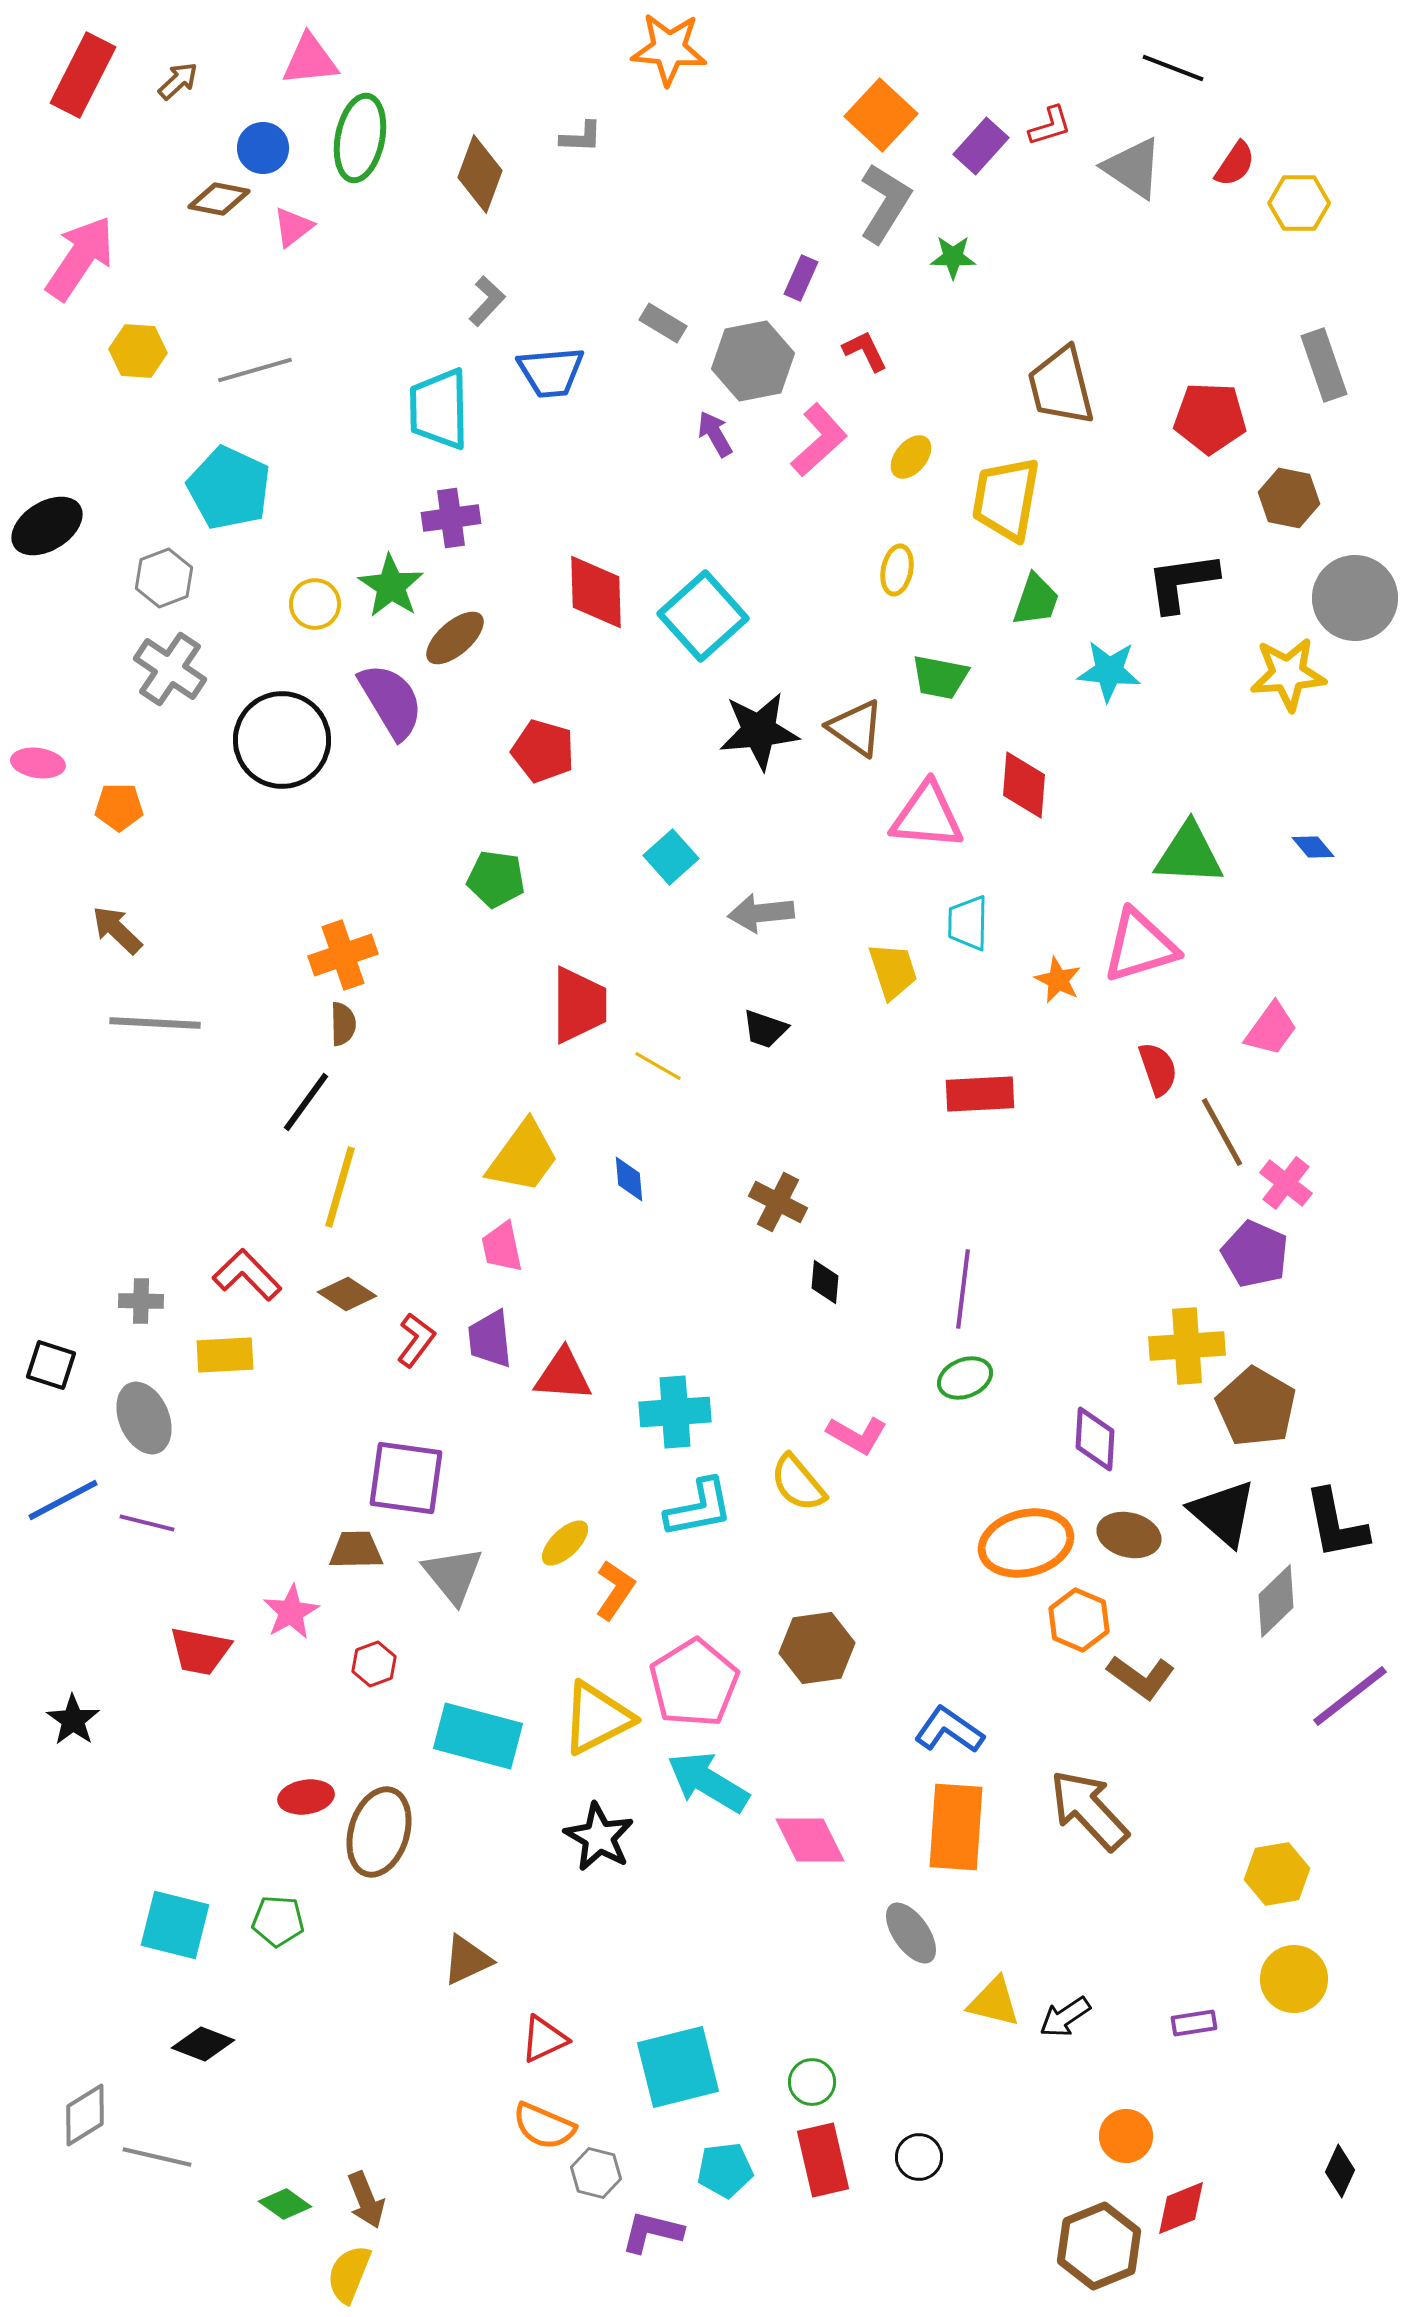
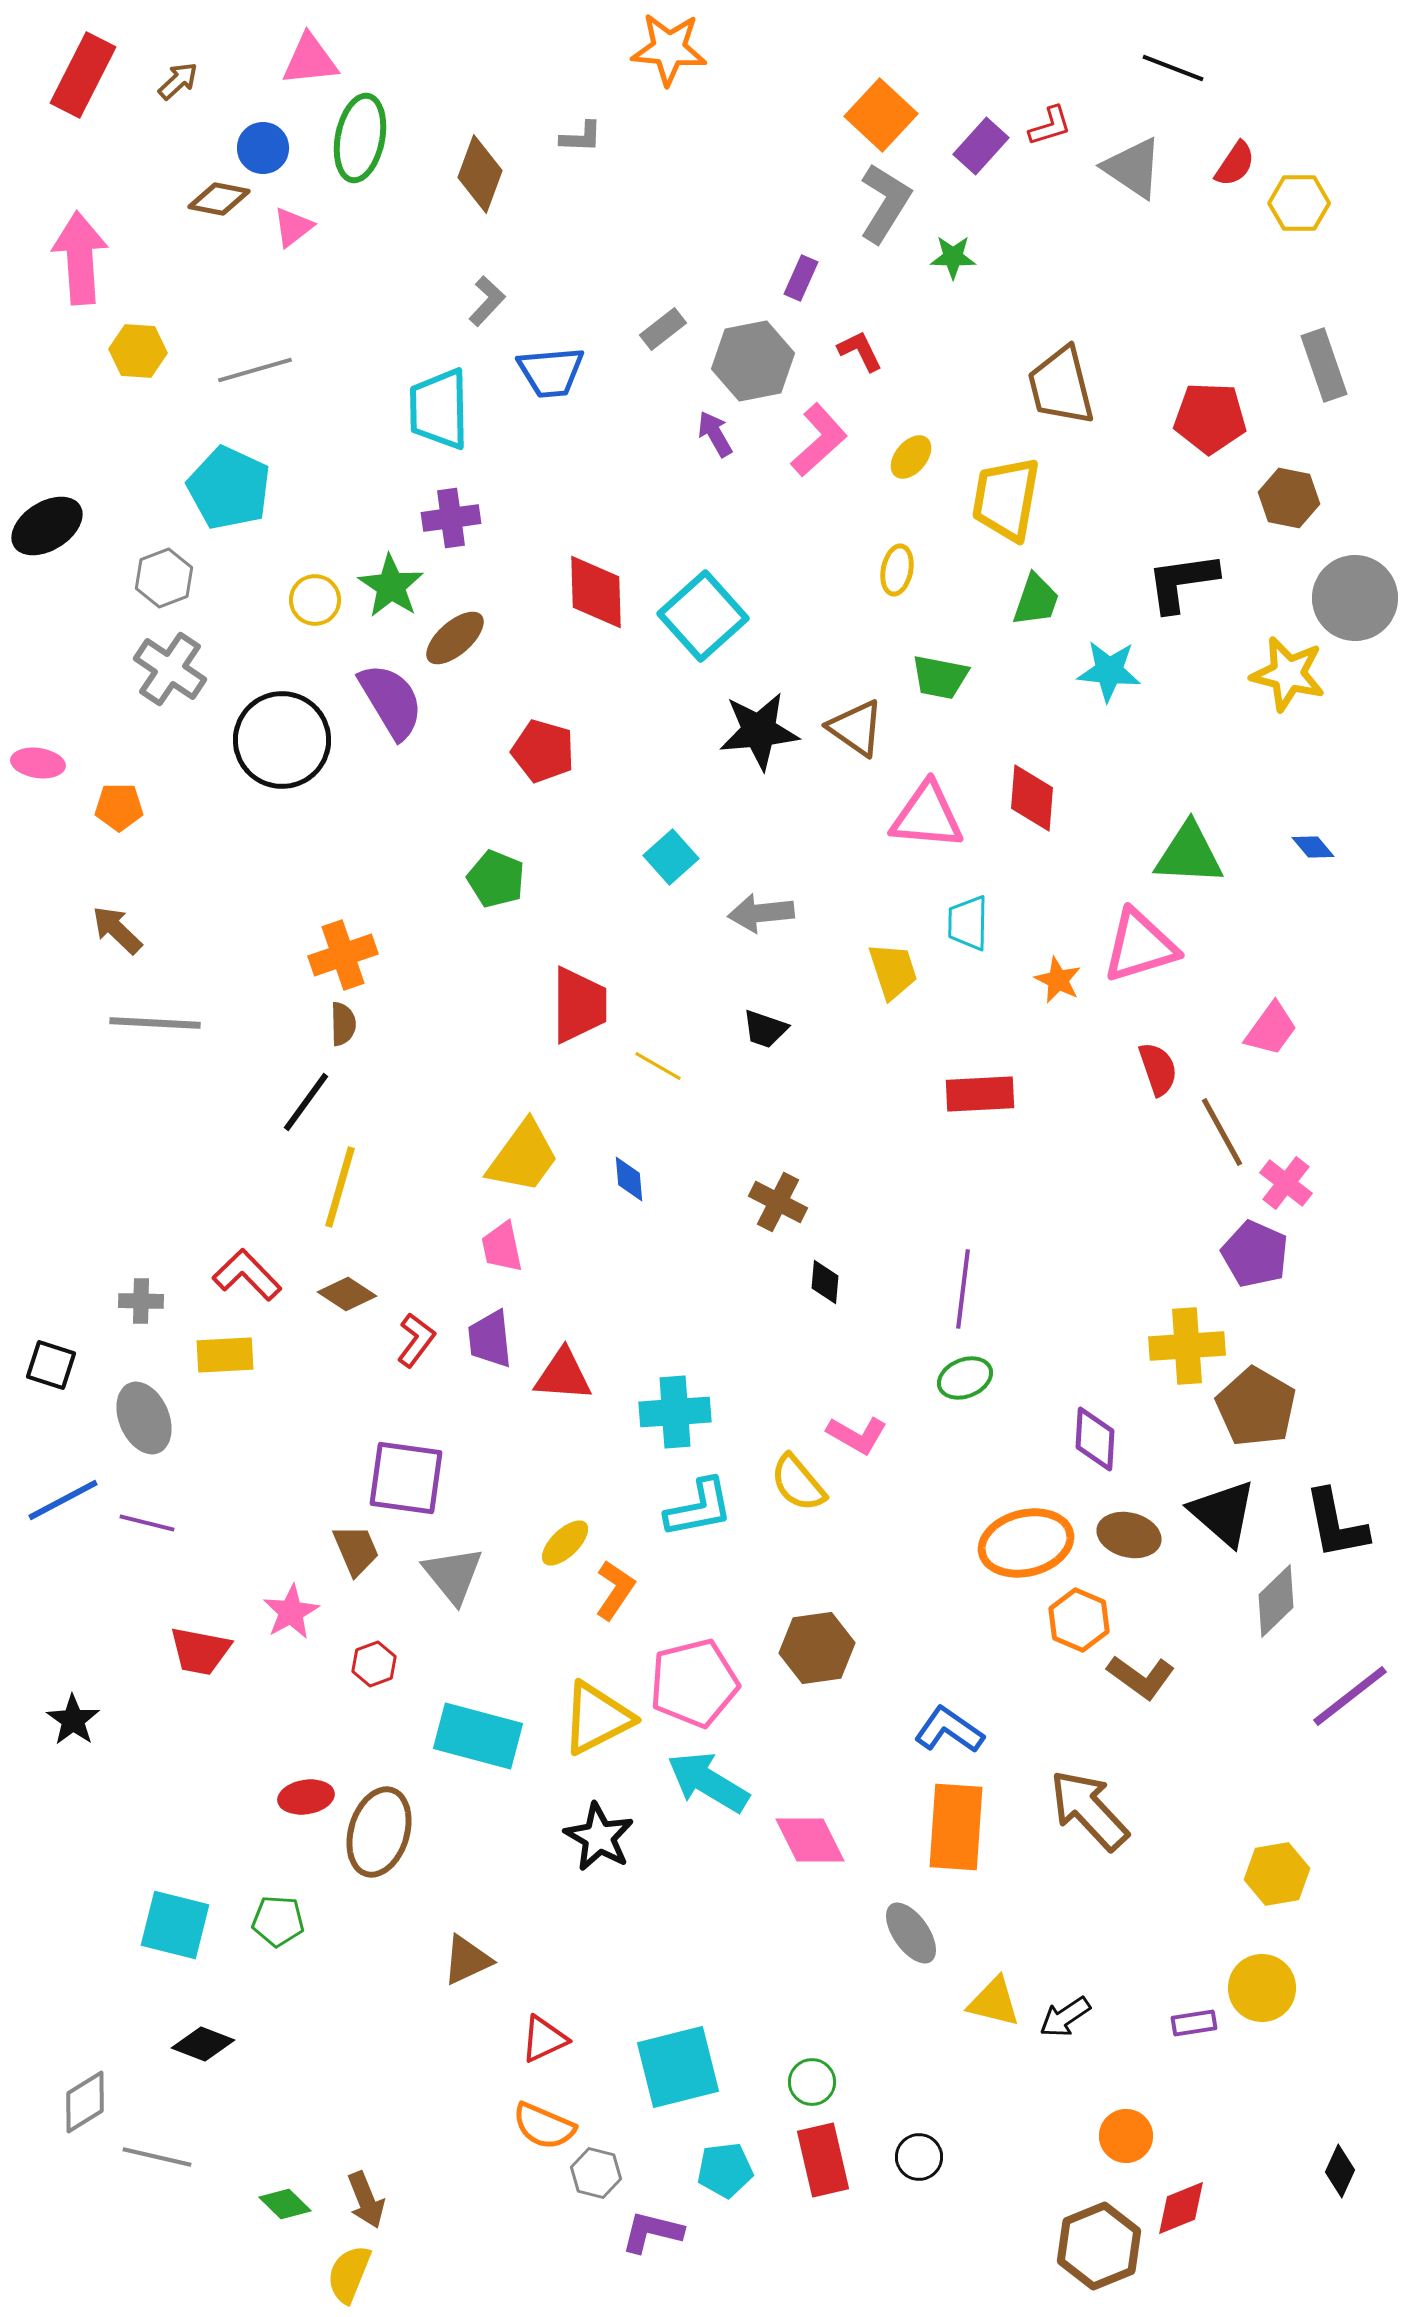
pink arrow at (80, 258): rotated 38 degrees counterclockwise
gray rectangle at (663, 323): moved 6 px down; rotated 69 degrees counterclockwise
red L-shape at (865, 351): moved 5 px left
yellow circle at (315, 604): moved 4 px up
yellow star at (1288, 674): rotated 18 degrees clockwise
red diamond at (1024, 785): moved 8 px right, 13 px down
green pentagon at (496, 879): rotated 14 degrees clockwise
brown trapezoid at (356, 1550): rotated 68 degrees clockwise
pink pentagon at (694, 1683): rotated 18 degrees clockwise
yellow circle at (1294, 1979): moved 32 px left, 9 px down
gray diamond at (85, 2115): moved 13 px up
green diamond at (285, 2204): rotated 9 degrees clockwise
